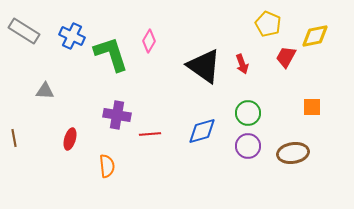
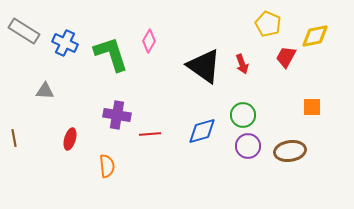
blue cross: moved 7 px left, 7 px down
green circle: moved 5 px left, 2 px down
brown ellipse: moved 3 px left, 2 px up
